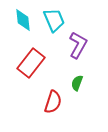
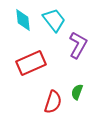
cyan trapezoid: rotated 15 degrees counterclockwise
red rectangle: rotated 28 degrees clockwise
green semicircle: moved 9 px down
